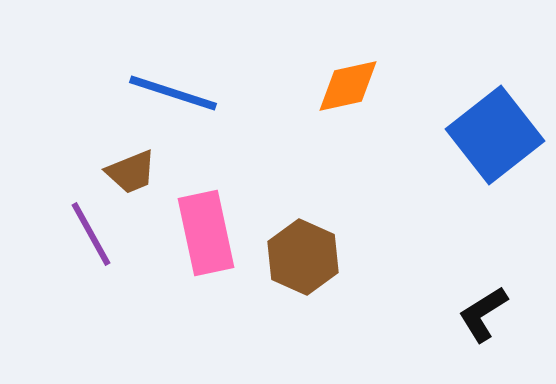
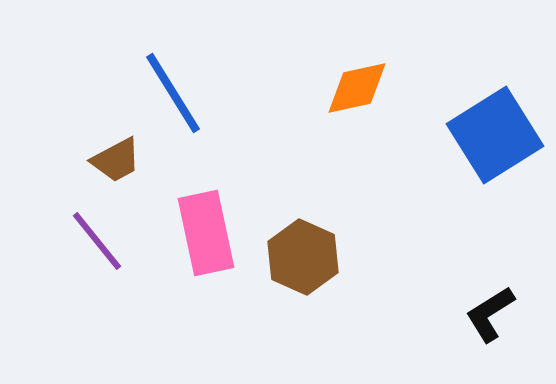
orange diamond: moved 9 px right, 2 px down
blue line: rotated 40 degrees clockwise
blue square: rotated 6 degrees clockwise
brown trapezoid: moved 15 px left, 12 px up; rotated 6 degrees counterclockwise
purple line: moved 6 px right, 7 px down; rotated 10 degrees counterclockwise
black L-shape: moved 7 px right
